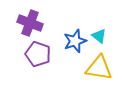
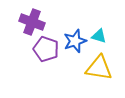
purple cross: moved 2 px right, 1 px up
cyan triangle: rotated 21 degrees counterclockwise
purple pentagon: moved 8 px right, 5 px up
